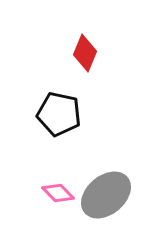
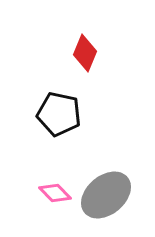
pink diamond: moved 3 px left
